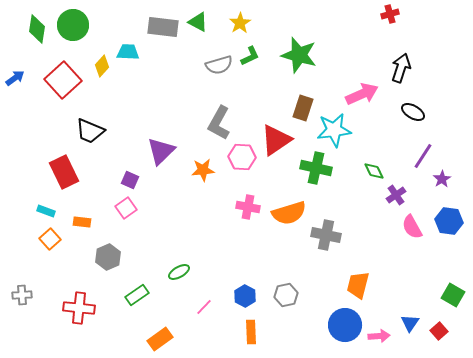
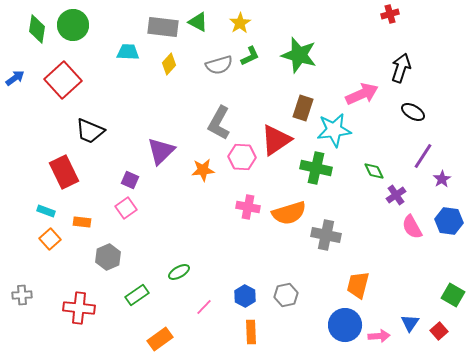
yellow diamond at (102, 66): moved 67 px right, 2 px up
